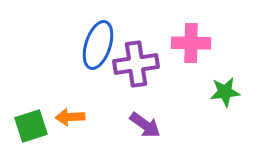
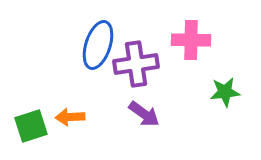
pink cross: moved 3 px up
purple arrow: moved 1 px left, 11 px up
